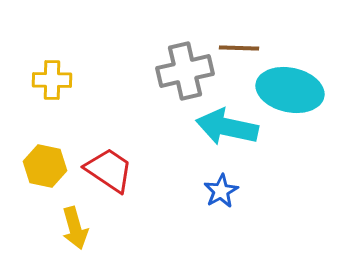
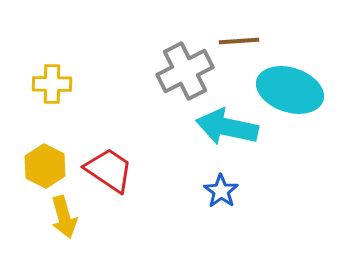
brown line: moved 7 px up; rotated 6 degrees counterclockwise
gray cross: rotated 14 degrees counterclockwise
yellow cross: moved 4 px down
cyan ellipse: rotated 6 degrees clockwise
yellow hexagon: rotated 15 degrees clockwise
blue star: rotated 8 degrees counterclockwise
yellow arrow: moved 11 px left, 11 px up
